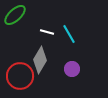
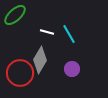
red circle: moved 3 px up
